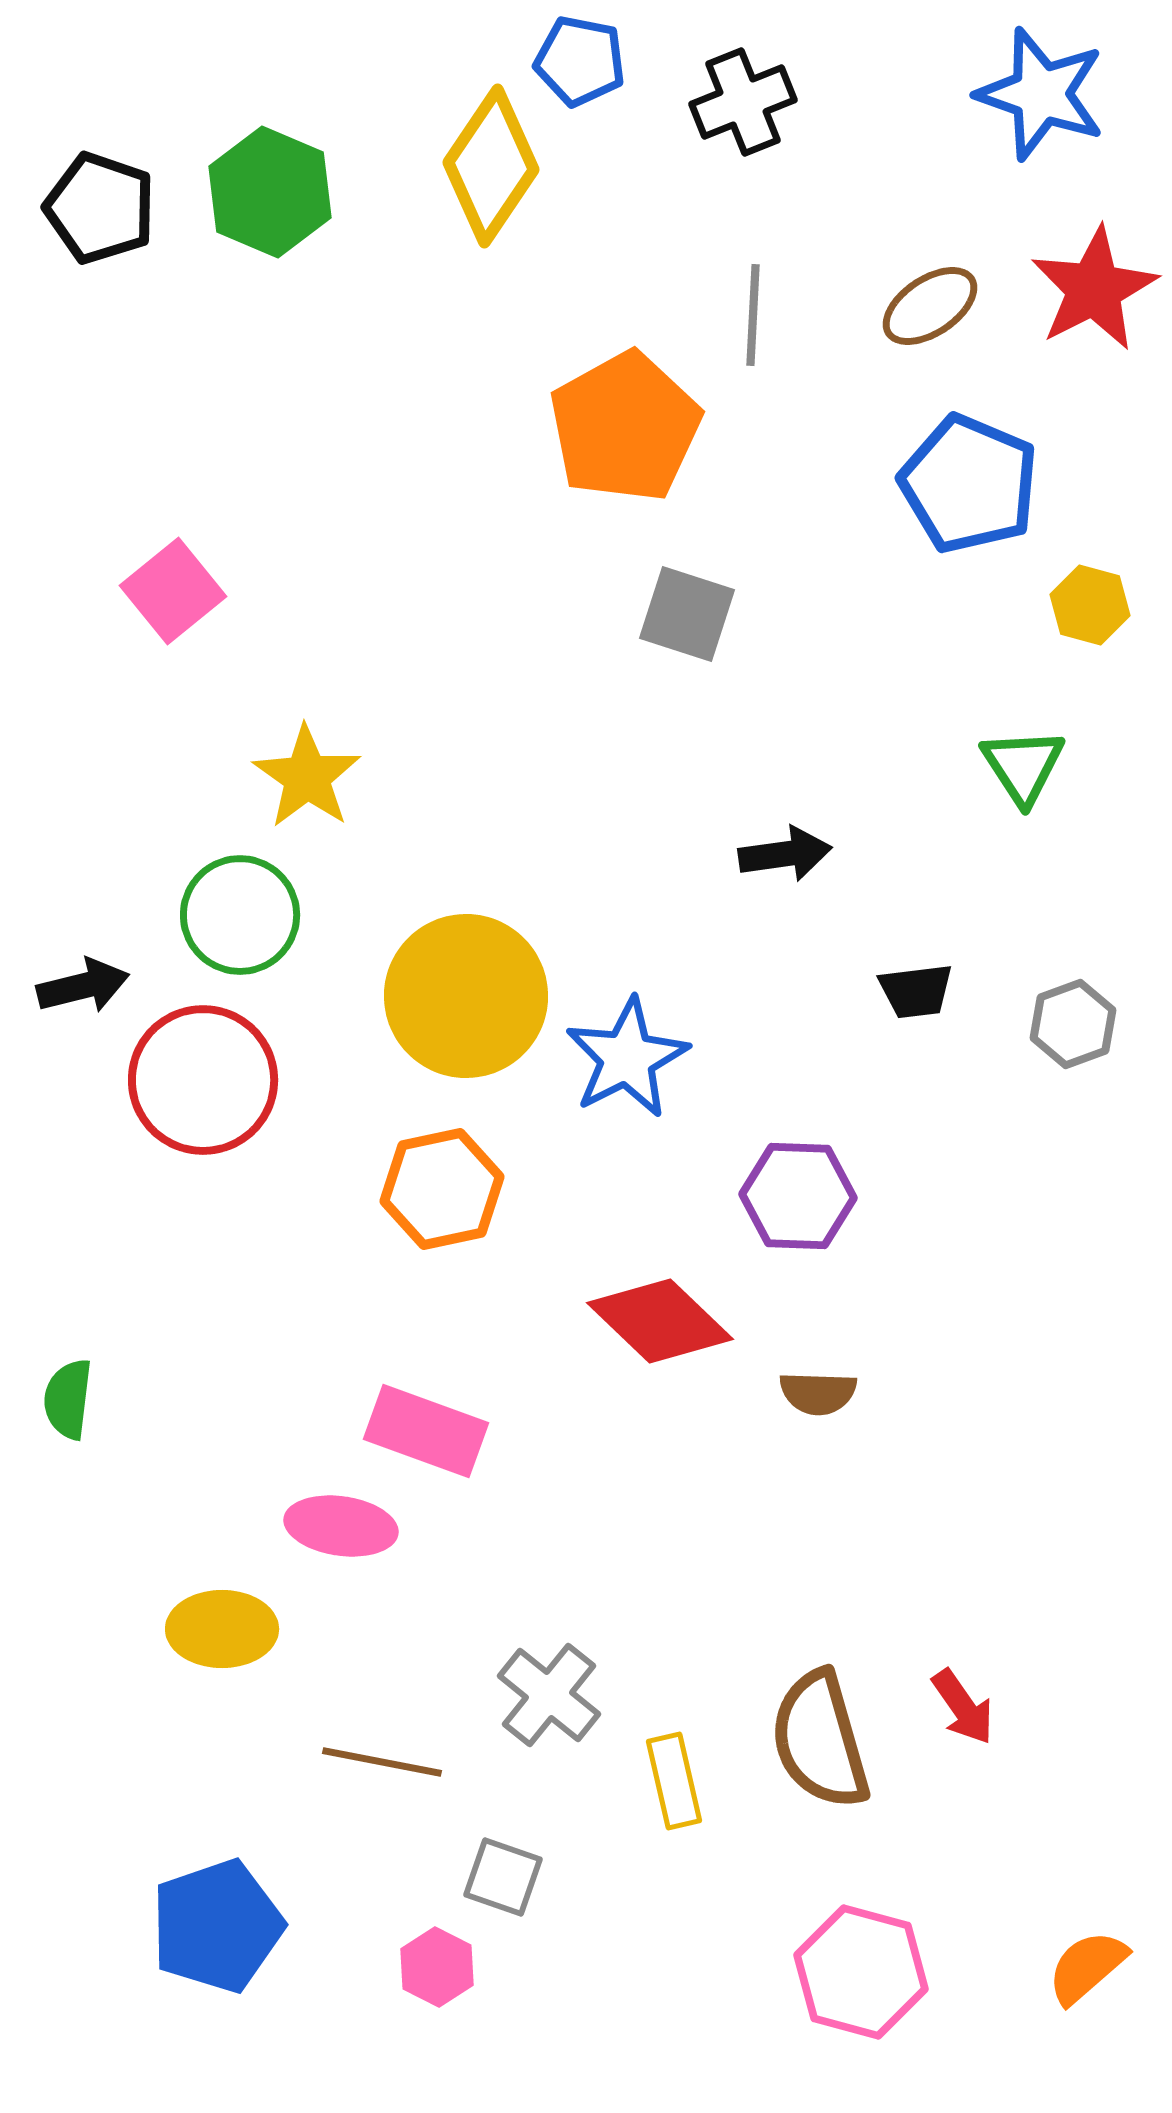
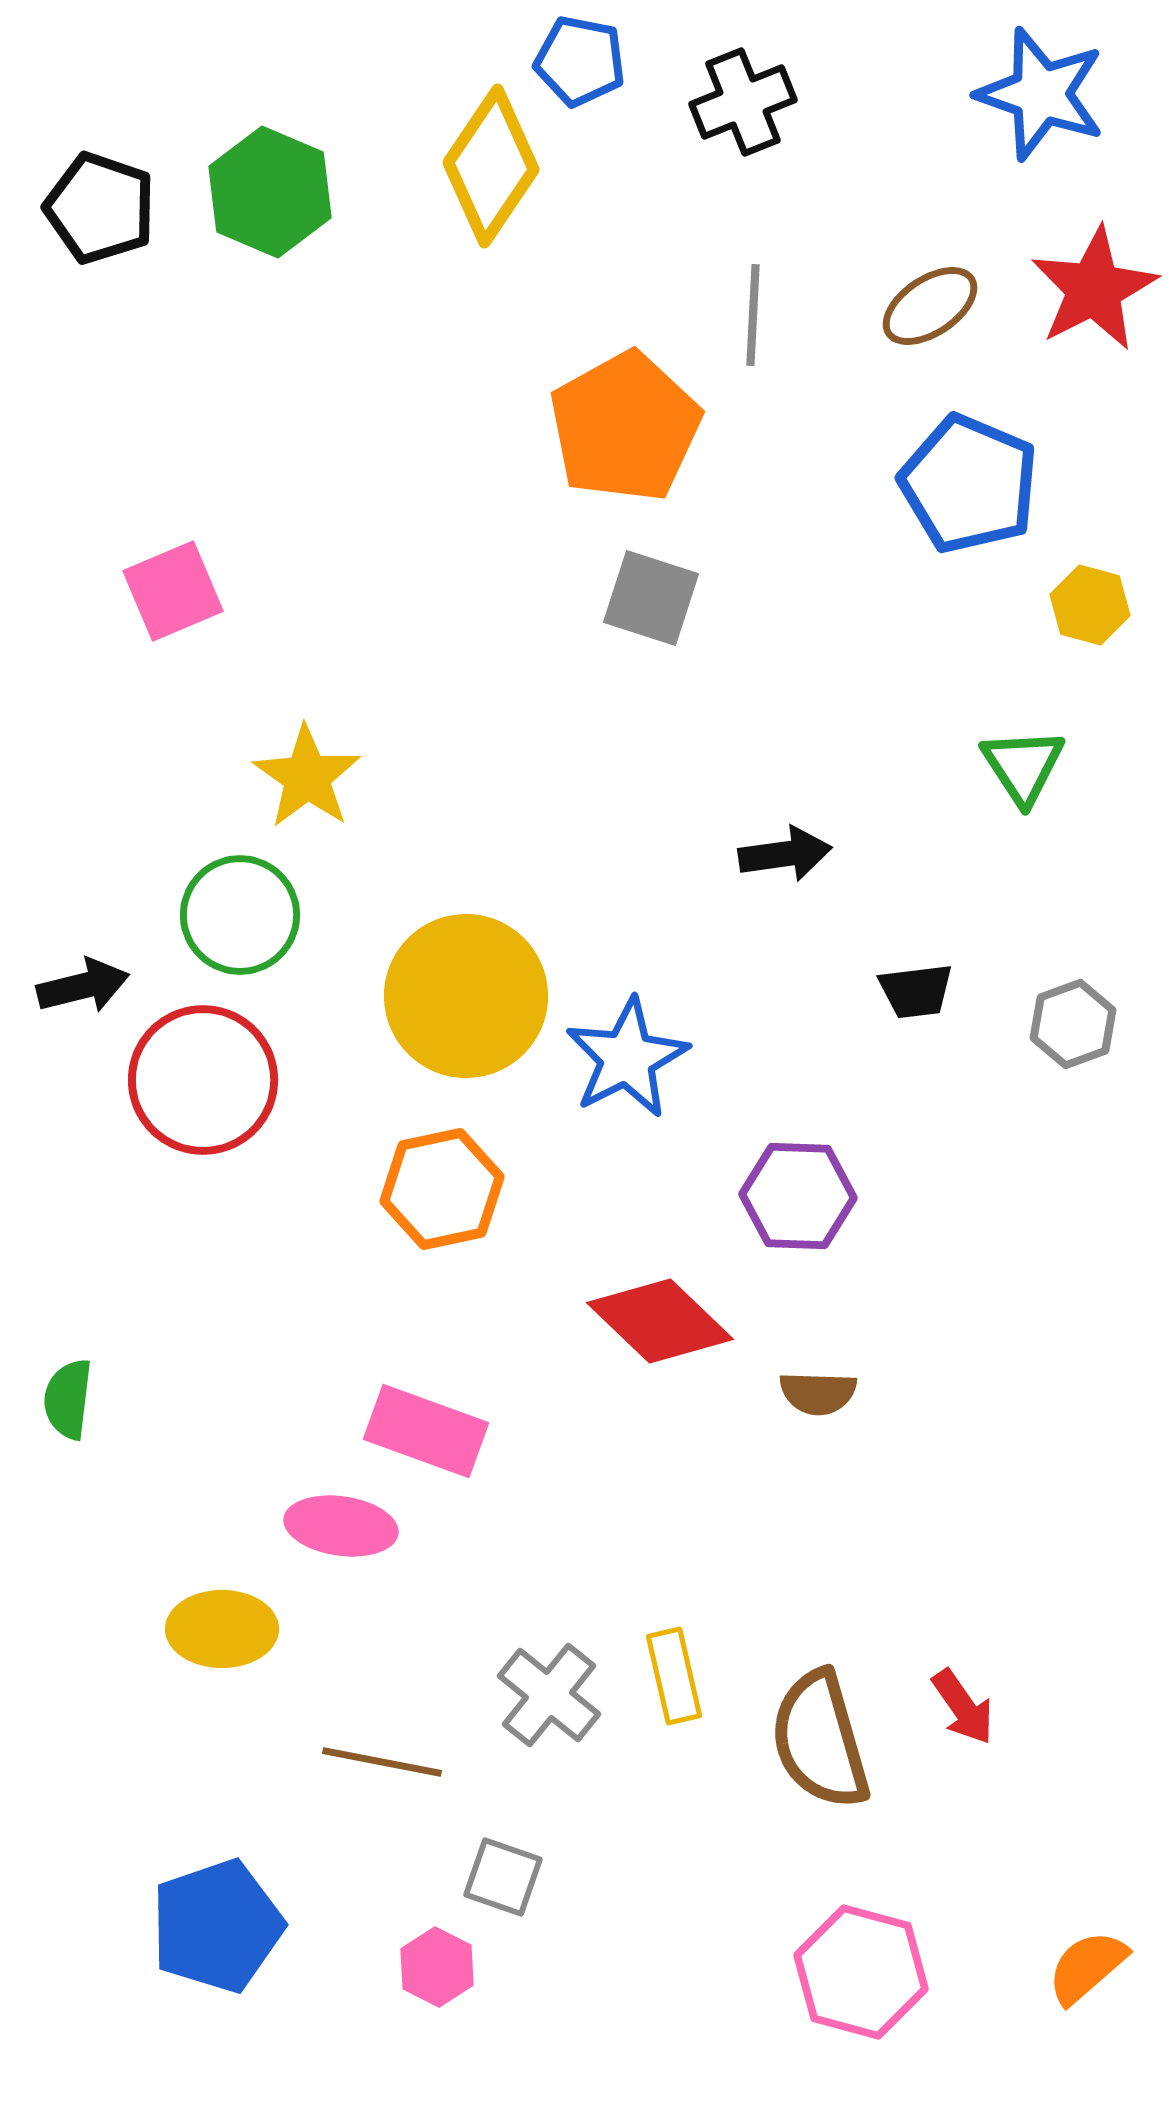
pink square at (173, 591): rotated 16 degrees clockwise
gray square at (687, 614): moved 36 px left, 16 px up
yellow rectangle at (674, 1781): moved 105 px up
